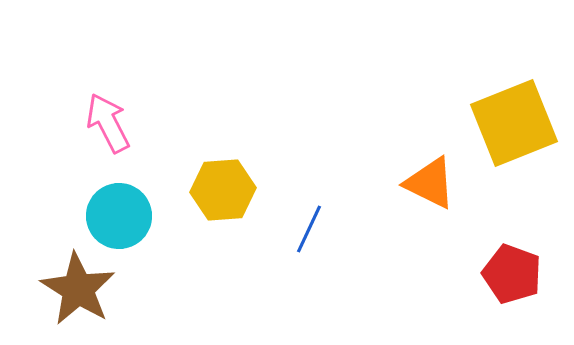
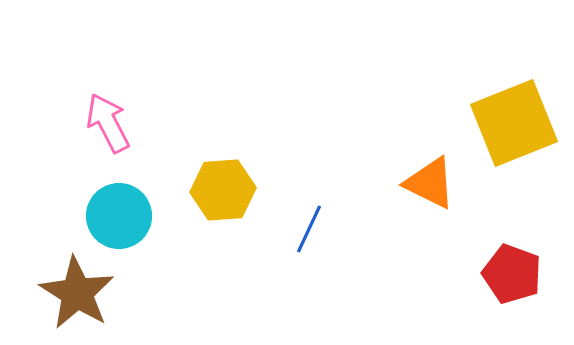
brown star: moved 1 px left, 4 px down
